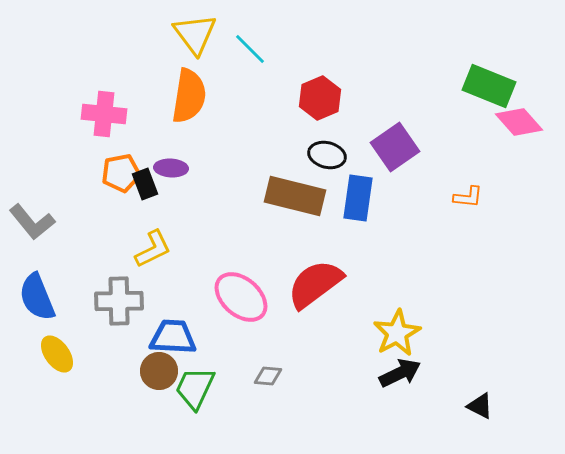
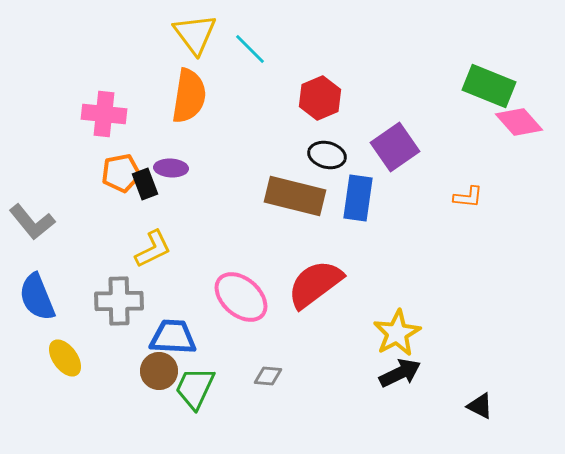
yellow ellipse: moved 8 px right, 4 px down
